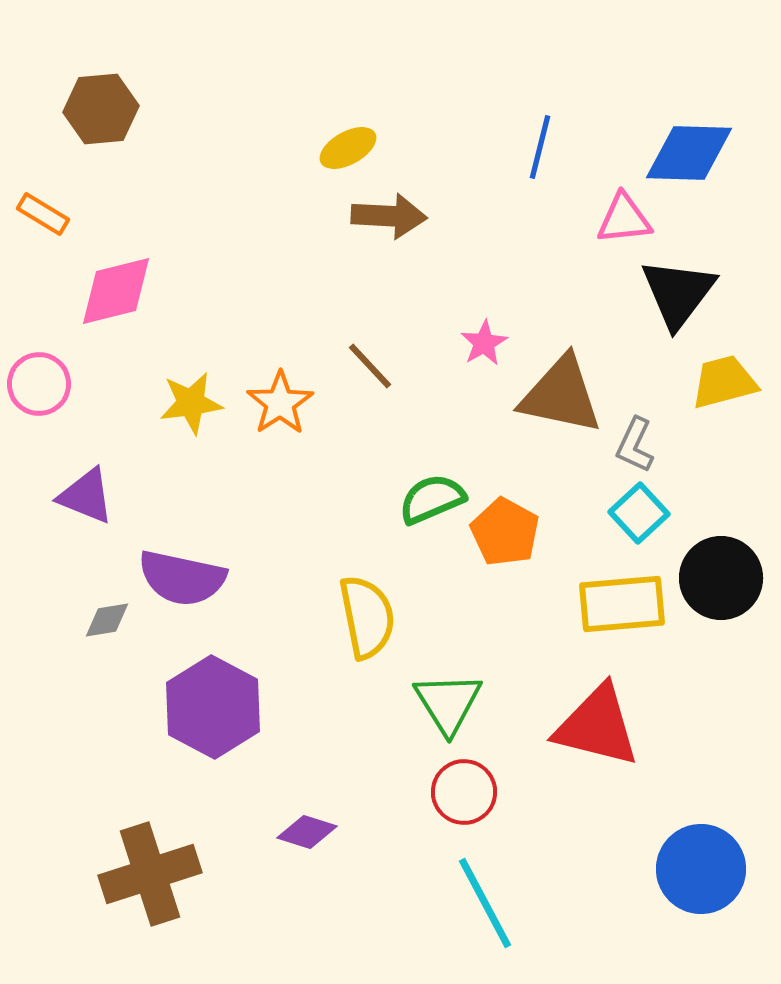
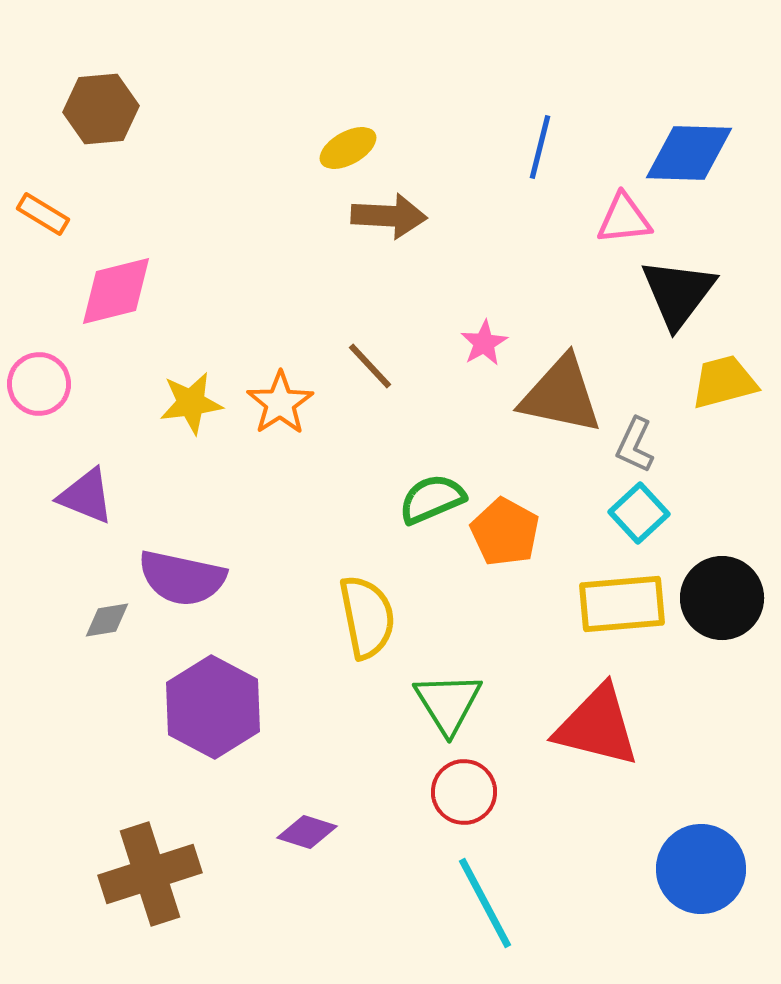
black circle: moved 1 px right, 20 px down
